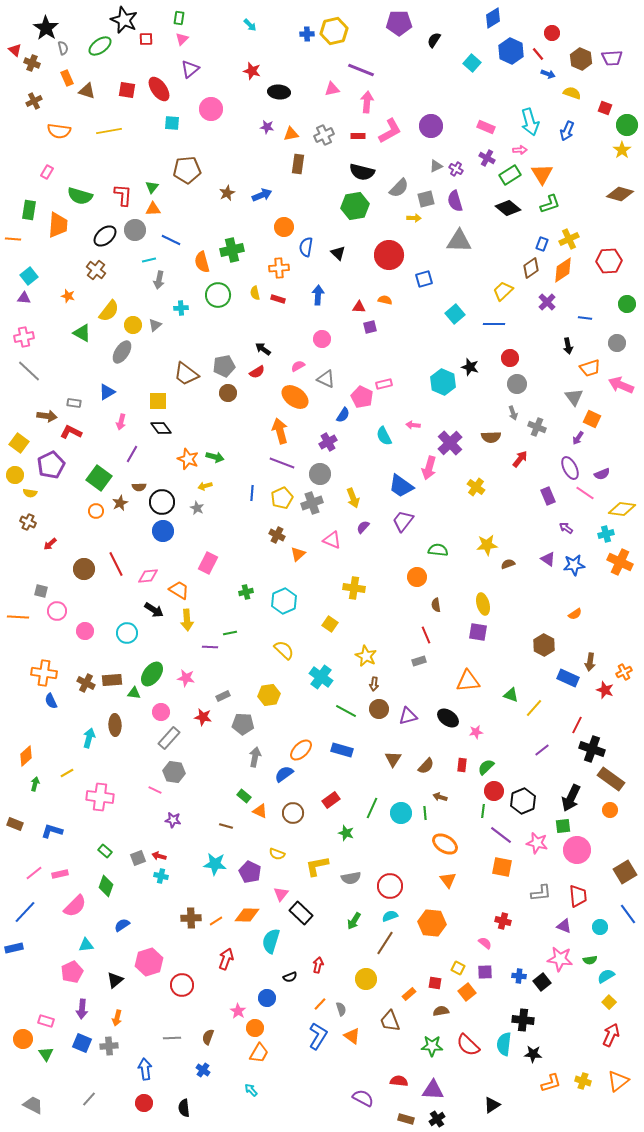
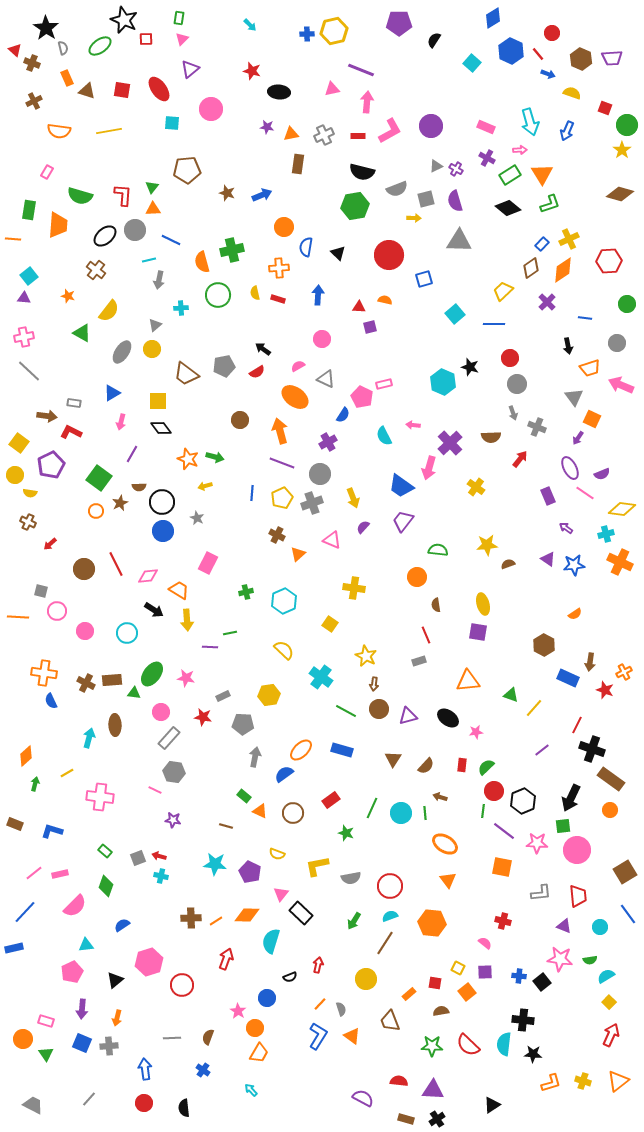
red square at (127, 90): moved 5 px left
gray semicircle at (399, 188): moved 2 px left, 1 px down; rotated 25 degrees clockwise
brown star at (227, 193): rotated 28 degrees counterclockwise
blue rectangle at (542, 244): rotated 24 degrees clockwise
yellow circle at (133, 325): moved 19 px right, 24 px down
blue triangle at (107, 392): moved 5 px right, 1 px down
brown circle at (228, 393): moved 12 px right, 27 px down
gray star at (197, 508): moved 10 px down
purple line at (501, 835): moved 3 px right, 4 px up
pink star at (537, 843): rotated 10 degrees counterclockwise
